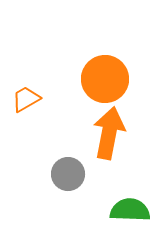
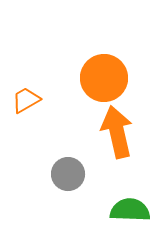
orange circle: moved 1 px left, 1 px up
orange trapezoid: moved 1 px down
orange arrow: moved 8 px right, 1 px up; rotated 24 degrees counterclockwise
